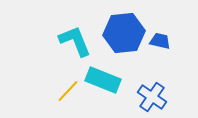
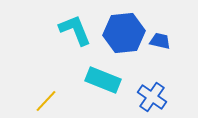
cyan L-shape: moved 11 px up
yellow line: moved 22 px left, 10 px down
